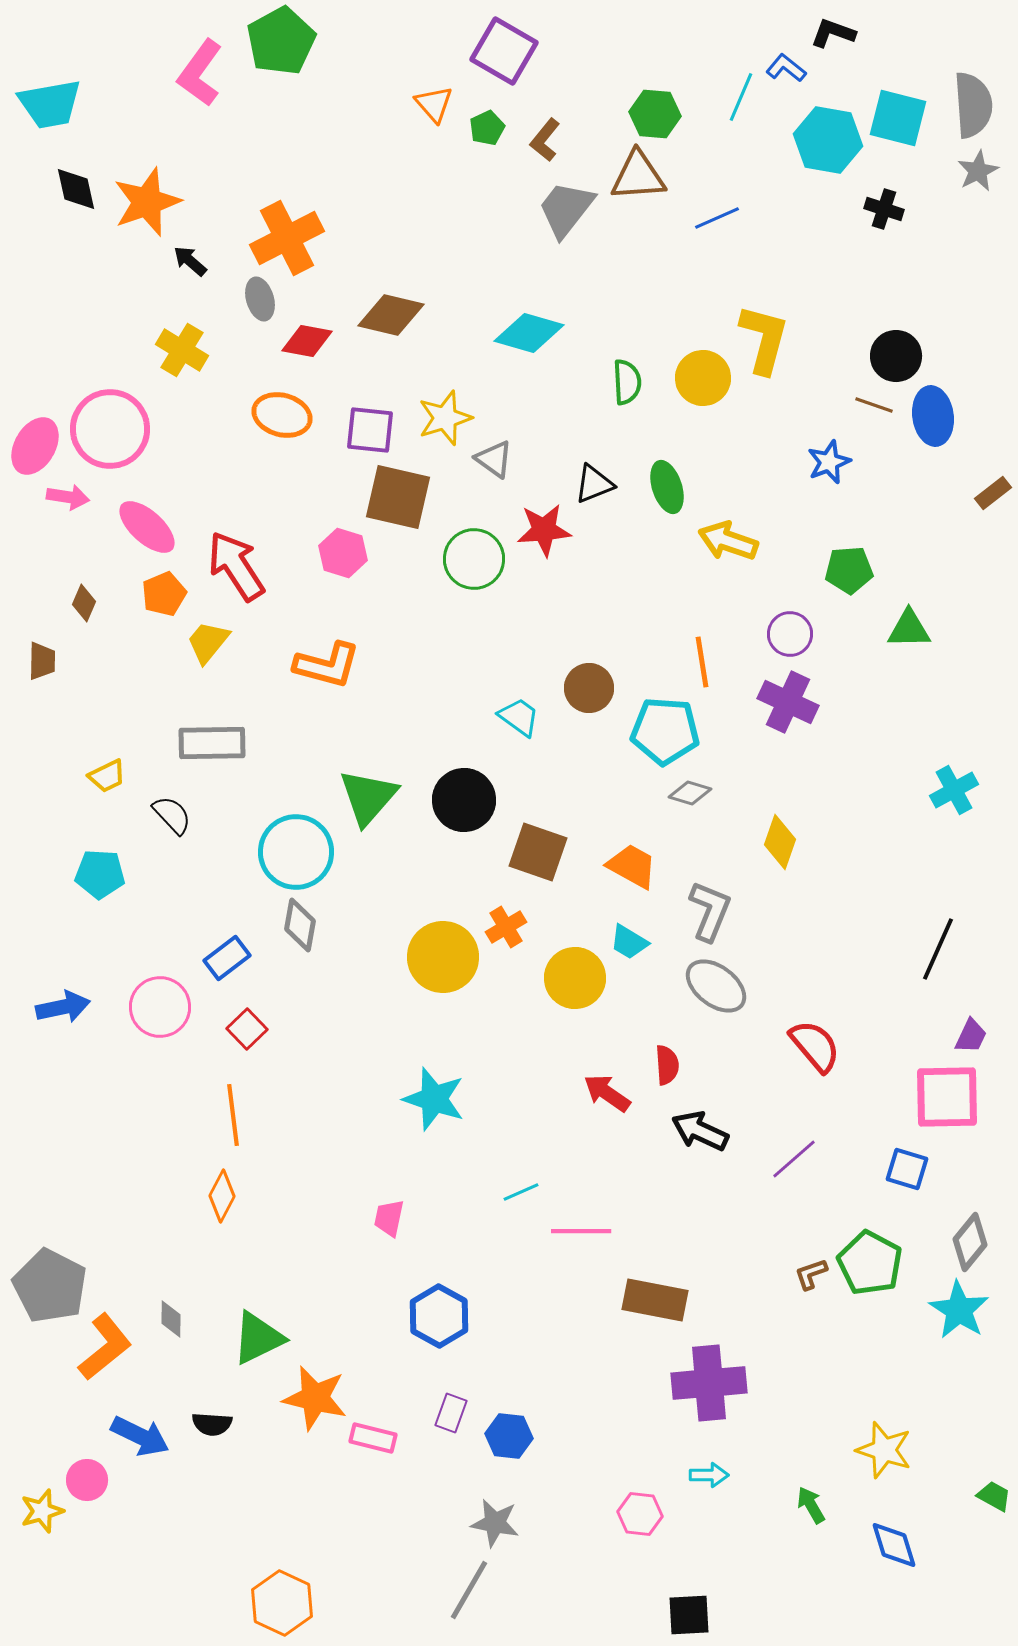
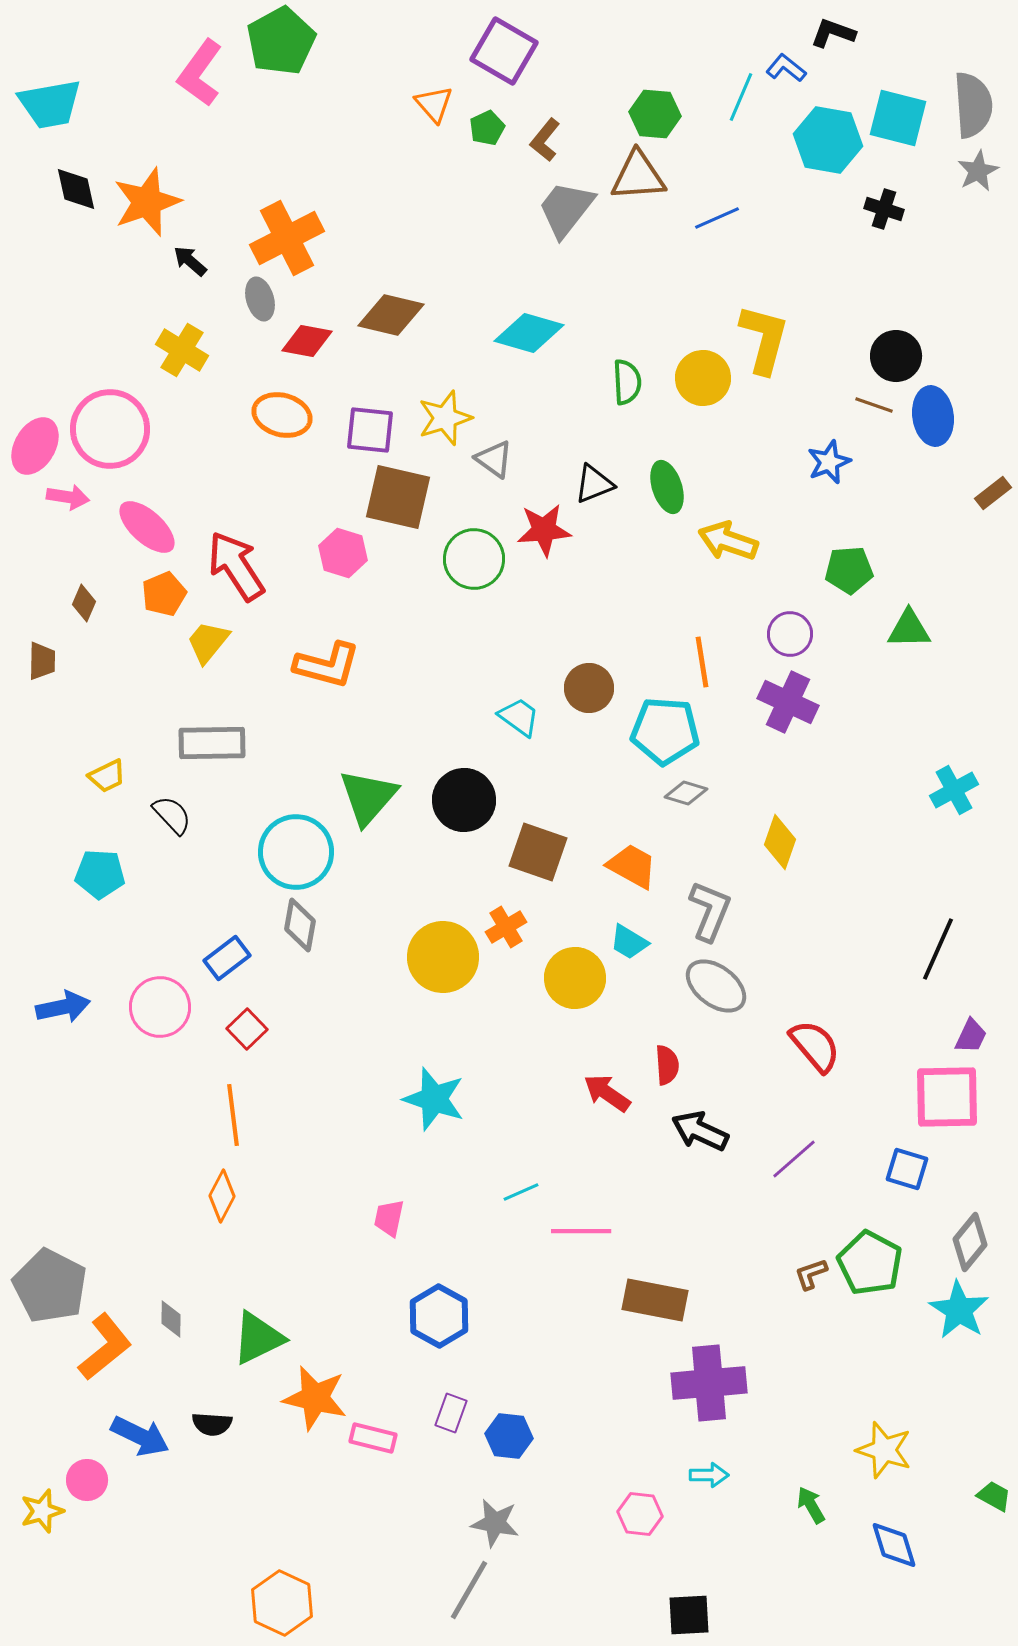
gray diamond at (690, 793): moved 4 px left
